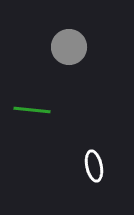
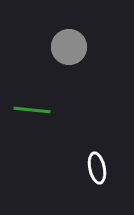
white ellipse: moved 3 px right, 2 px down
